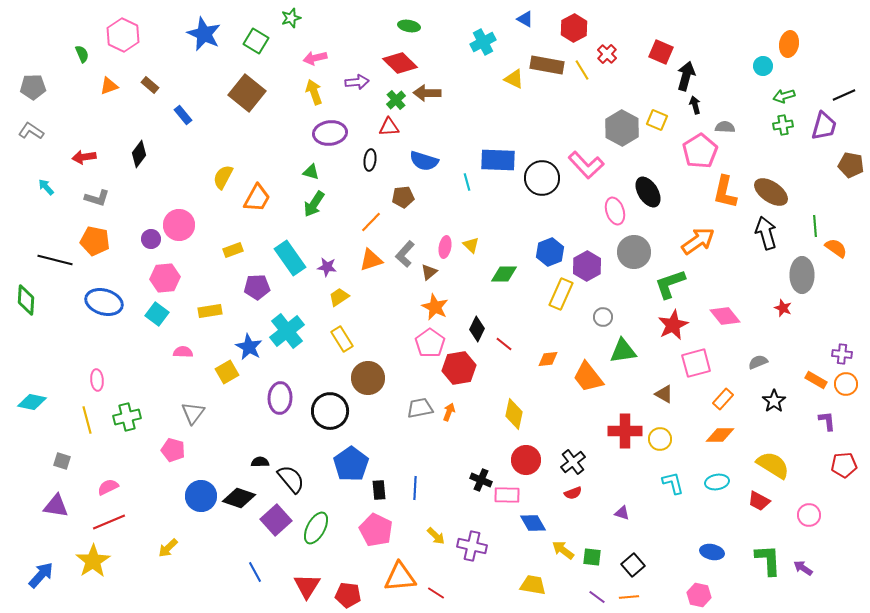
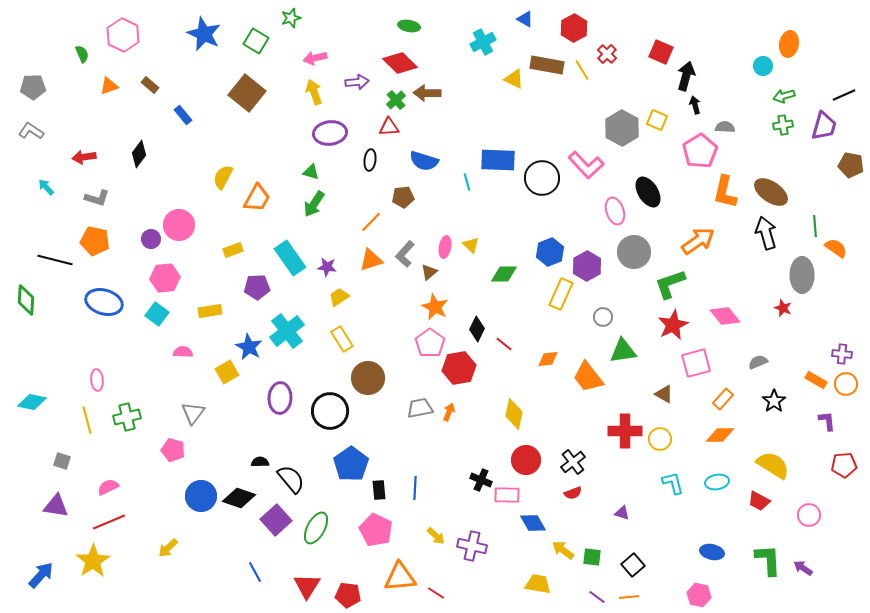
yellow trapezoid at (533, 585): moved 5 px right, 1 px up
